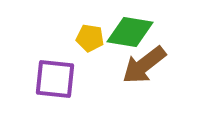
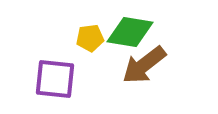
yellow pentagon: rotated 16 degrees counterclockwise
